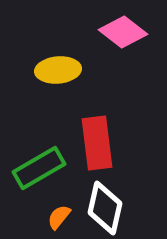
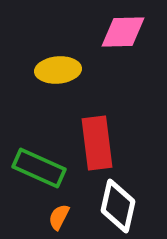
pink diamond: rotated 39 degrees counterclockwise
green rectangle: rotated 54 degrees clockwise
white diamond: moved 13 px right, 2 px up
orange semicircle: rotated 12 degrees counterclockwise
